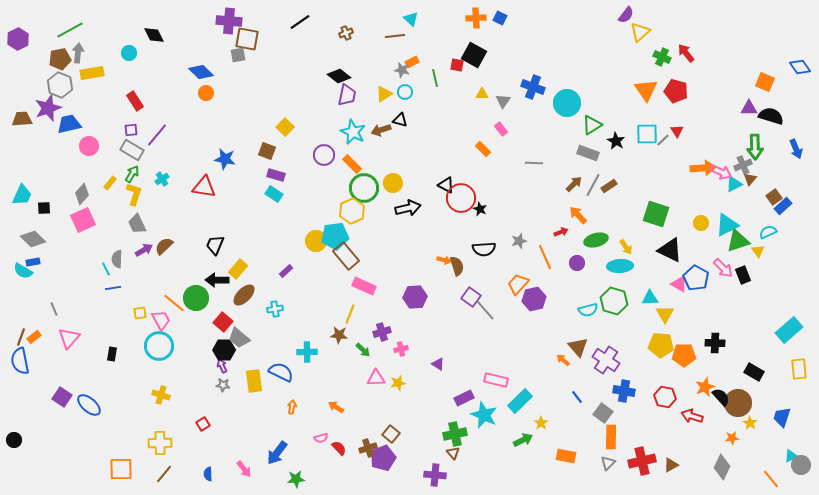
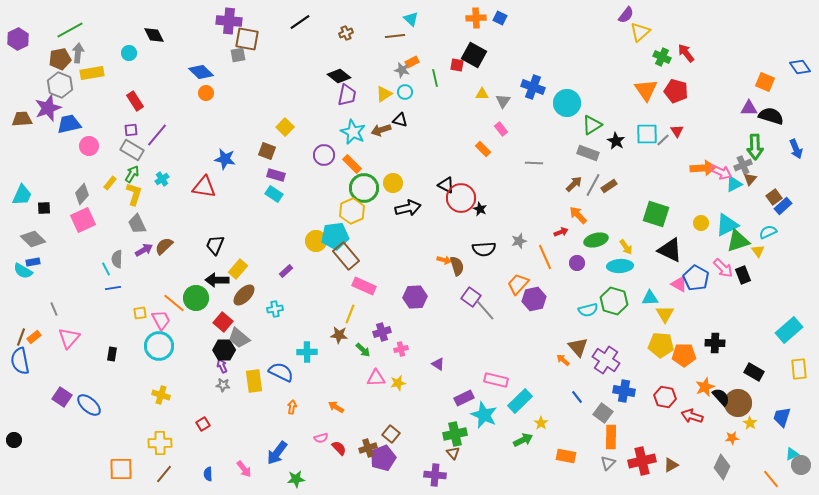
cyan triangle at (791, 456): moved 1 px right, 2 px up
